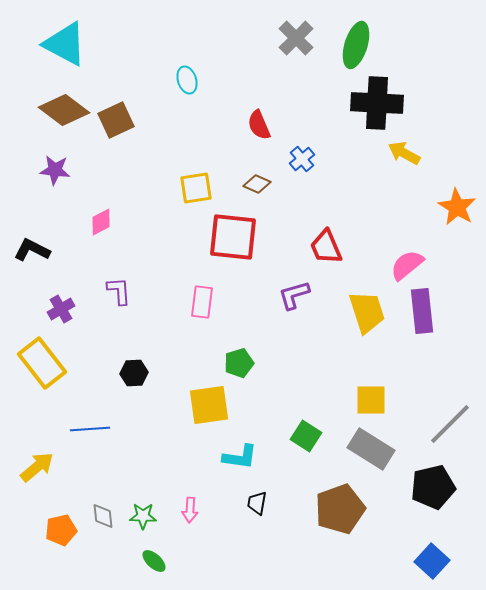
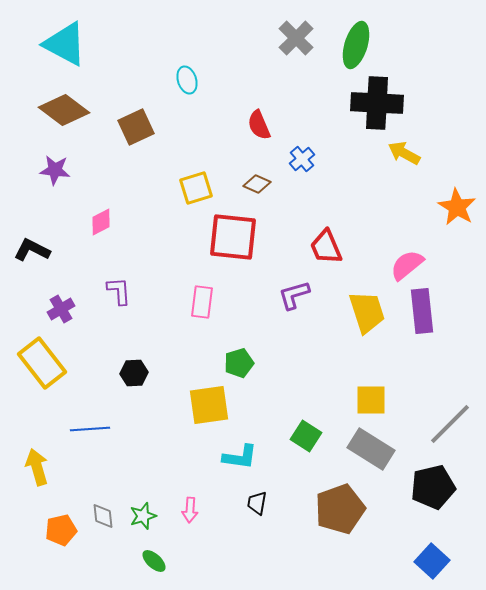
brown square at (116, 120): moved 20 px right, 7 px down
yellow square at (196, 188): rotated 8 degrees counterclockwise
yellow arrow at (37, 467): rotated 66 degrees counterclockwise
green star at (143, 516): rotated 20 degrees counterclockwise
